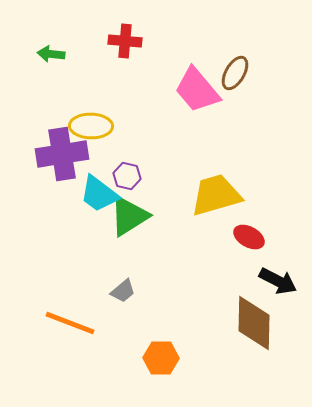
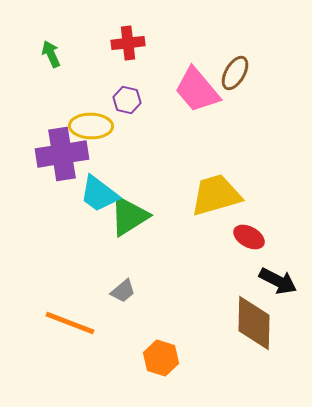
red cross: moved 3 px right, 2 px down; rotated 12 degrees counterclockwise
green arrow: rotated 60 degrees clockwise
purple hexagon: moved 76 px up
orange hexagon: rotated 16 degrees clockwise
